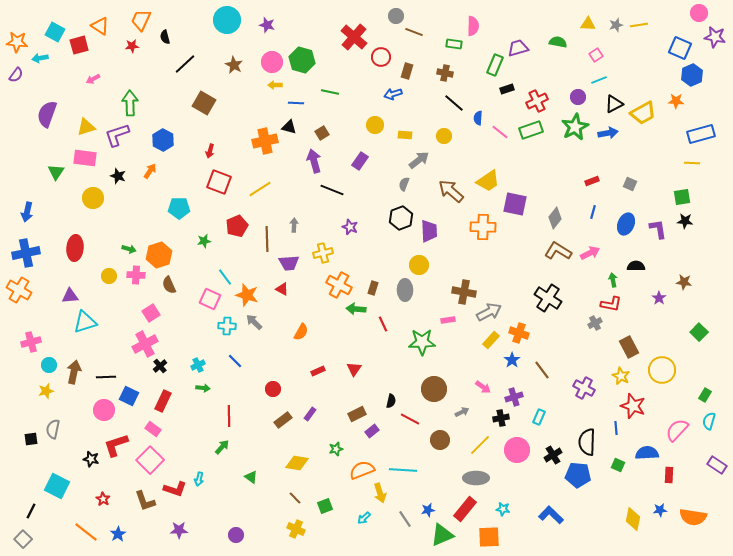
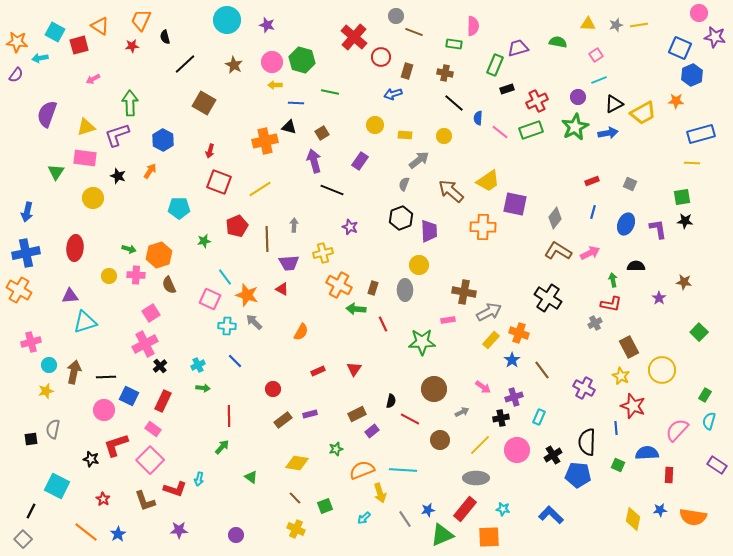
purple rectangle at (310, 414): rotated 40 degrees clockwise
